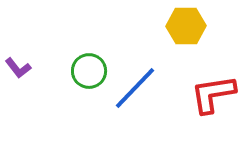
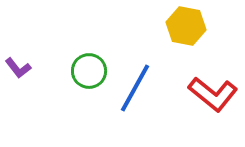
yellow hexagon: rotated 12 degrees clockwise
blue line: rotated 15 degrees counterclockwise
red L-shape: rotated 132 degrees counterclockwise
